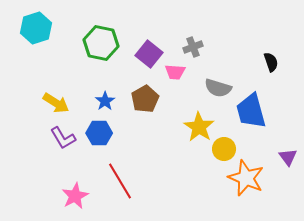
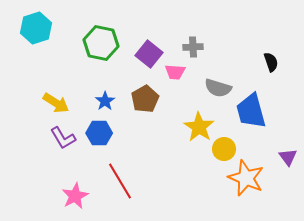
gray cross: rotated 18 degrees clockwise
